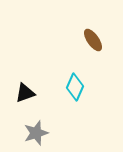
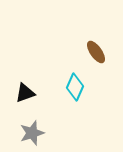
brown ellipse: moved 3 px right, 12 px down
gray star: moved 4 px left
